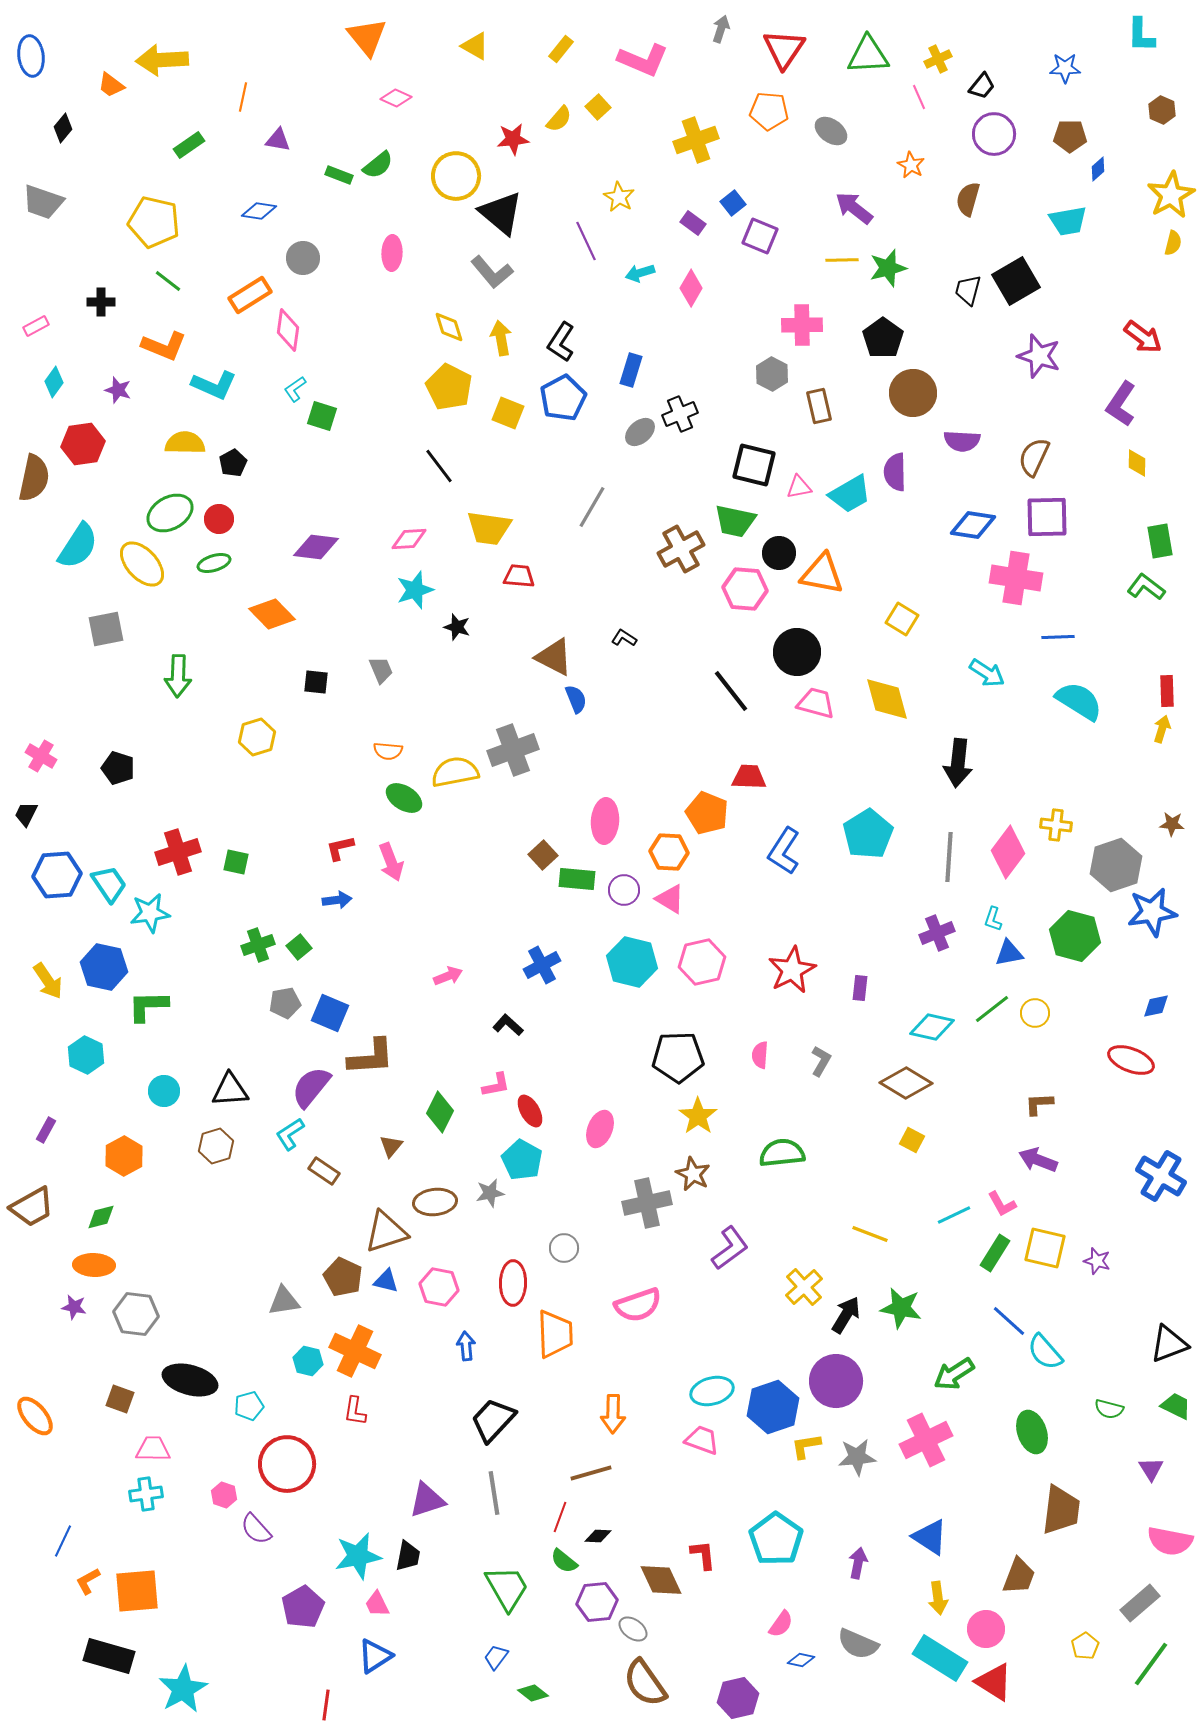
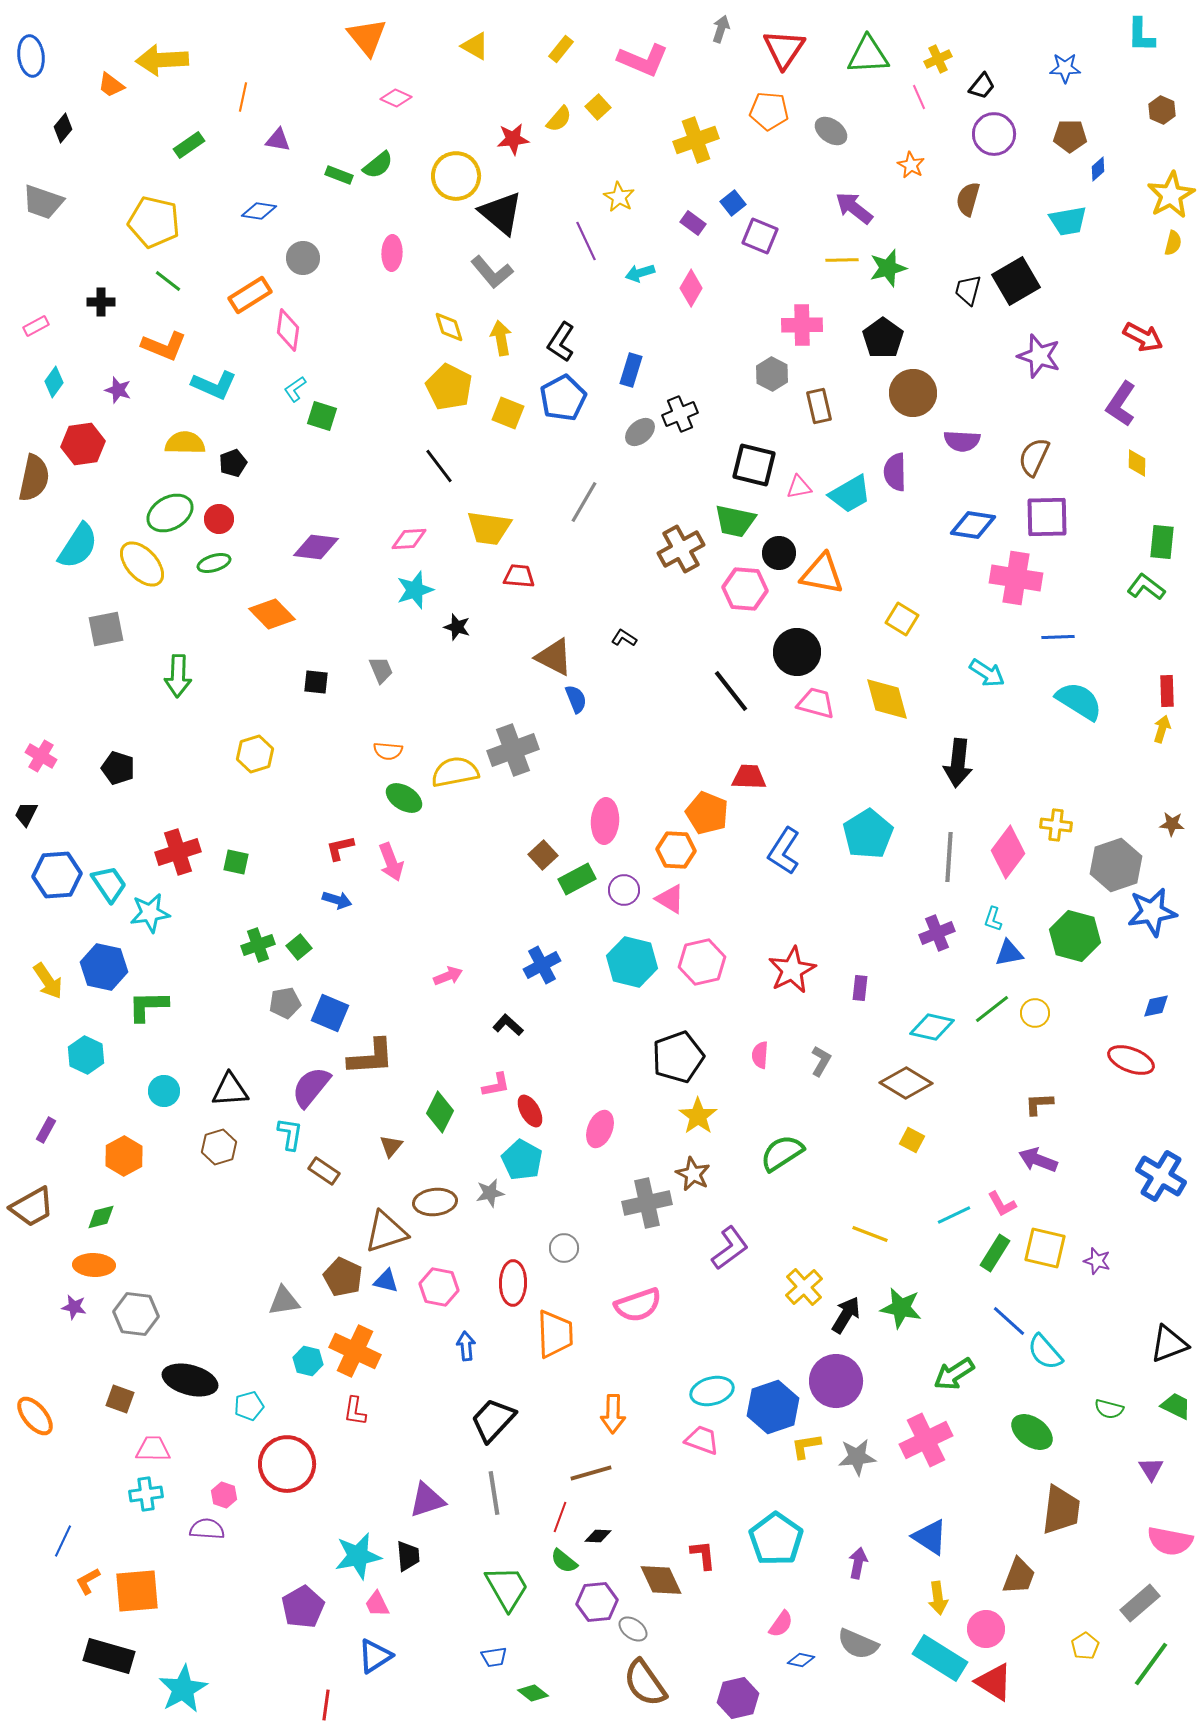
red arrow at (1143, 337): rotated 9 degrees counterclockwise
black pentagon at (233, 463): rotated 8 degrees clockwise
gray line at (592, 507): moved 8 px left, 5 px up
green rectangle at (1160, 541): moved 2 px right, 1 px down; rotated 16 degrees clockwise
yellow hexagon at (257, 737): moved 2 px left, 17 px down
orange hexagon at (669, 852): moved 7 px right, 2 px up
green rectangle at (577, 879): rotated 33 degrees counterclockwise
blue arrow at (337, 900): rotated 24 degrees clockwise
black pentagon at (678, 1057): rotated 18 degrees counterclockwise
cyan L-shape at (290, 1134): rotated 132 degrees clockwise
brown hexagon at (216, 1146): moved 3 px right, 1 px down
green semicircle at (782, 1153): rotated 27 degrees counterclockwise
green ellipse at (1032, 1432): rotated 36 degrees counterclockwise
purple semicircle at (256, 1529): moved 49 px left; rotated 136 degrees clockwise
black trapezoid at (408, 1556): rotated 16 degrees counterclockwise
blue trapezoid at (496, 1657): moved 2 px left; rotated 136 degrees counterclockwise
